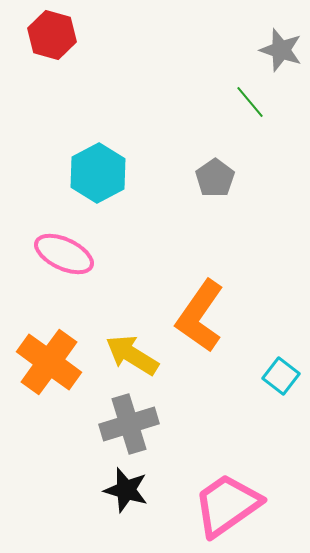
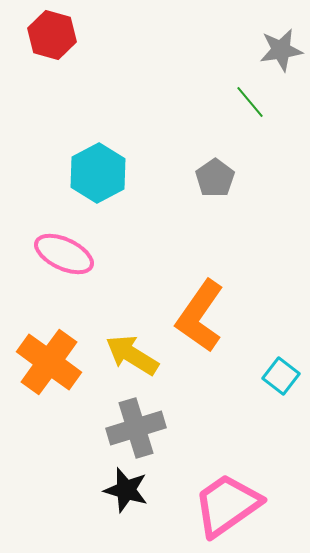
gray star: rotated 27 degrees counterclockwise
gray cross: moved 7 px right, 4 px down
